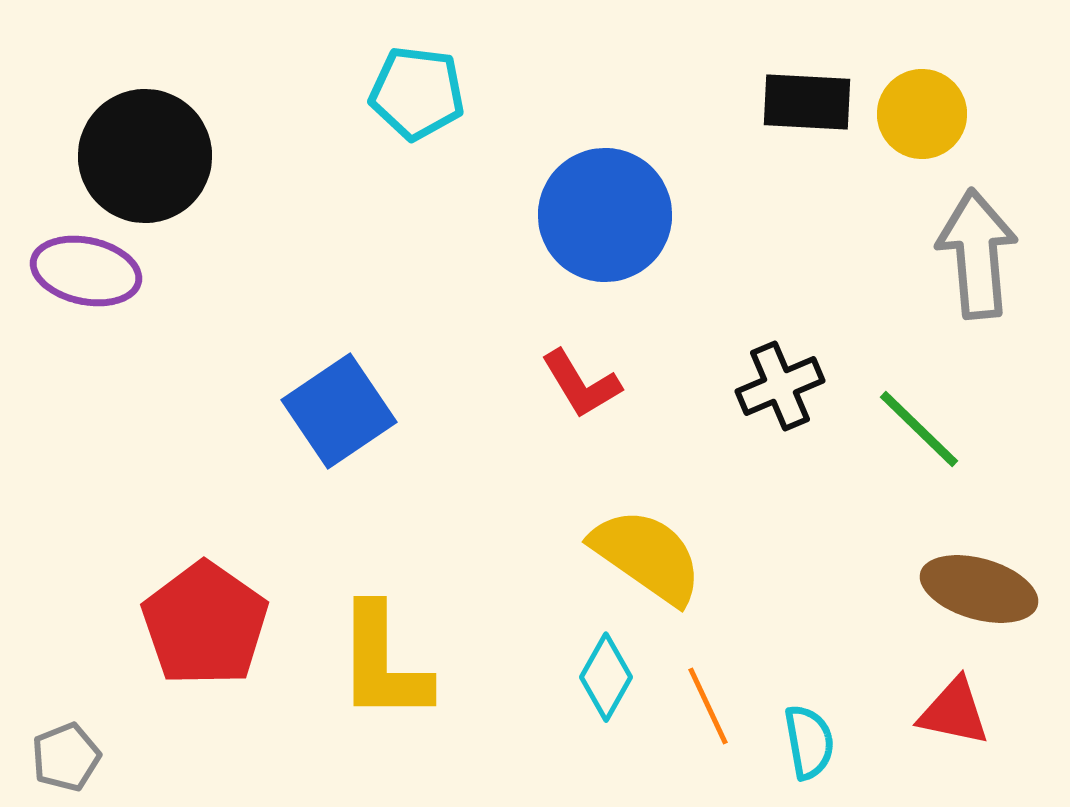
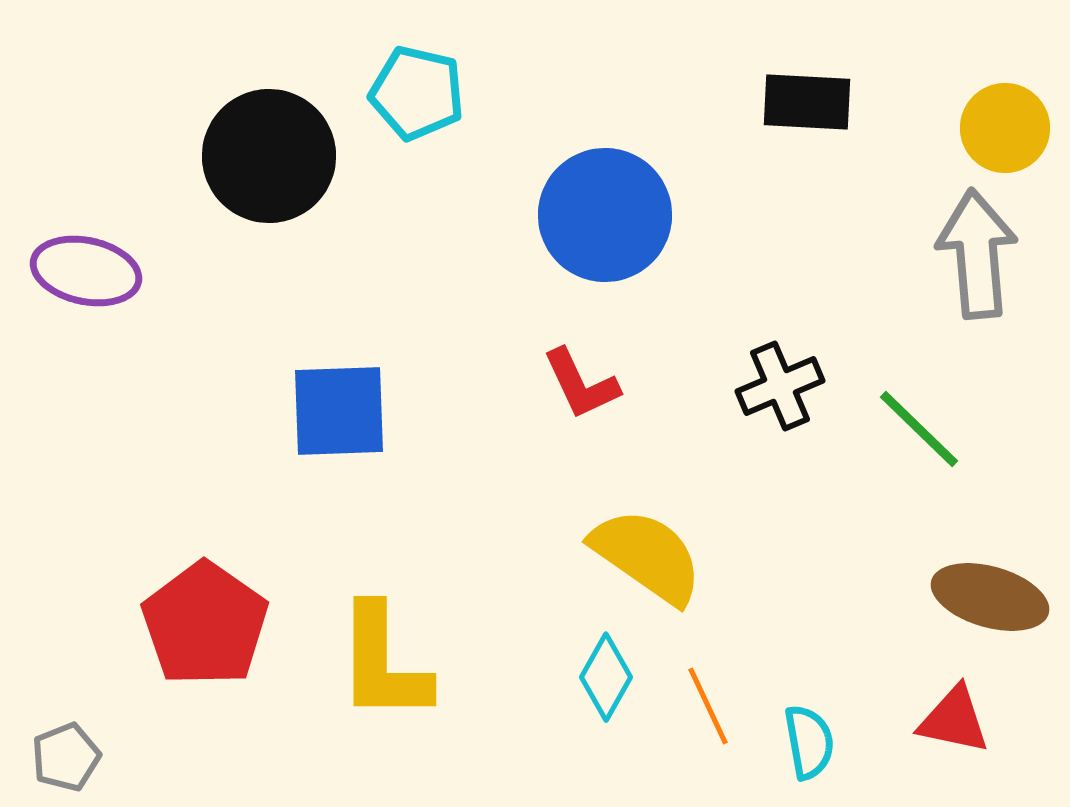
cyan pentagon: rotated 6 degrees clockwise
yellow circle: moved 83 px right, 14 px down
black circle: moved 124 px right
red L-shape: rotated 6 degrees clockwise
blue square: rotated 32 degrees clockwise
brown ellipse: moved 11 px right, 8 px down
red triangle: moved 8 px down
